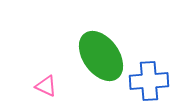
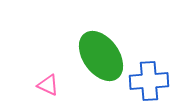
pink triangle: moved 2 px right, 1 px up
